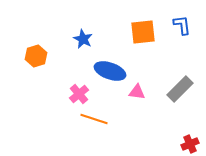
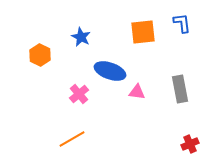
blue L-shape: moved 2 px up
blue star: moved 2 px left, 2 px up
orange hexagon: moved 4 px right, 1 px up; rotated 15 degrees counterclockwise
gray rectangle: rotated 56 degrees counterclockwise
orange line: moved 22 px left, 20 px down; rotated 48 degrees counterclockwise
